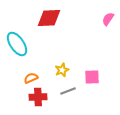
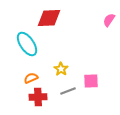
pink semicircle: moved 1 px right, 1 px down
cyan ellipse: moved 10 px right
yellow star: moved 1 px left, 1 px up; rotated 16 degrees counterclockwise
pink square: moved 1 px left, 4 px down
